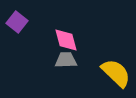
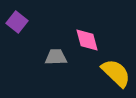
pink diamond: moved 21 px right
gray trapezoid: moved 10 px left, 3 px up
